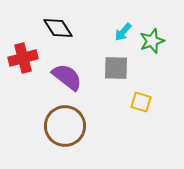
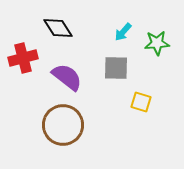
green star: moved 5 px right, 2 px down; rotated 15 degrees clockwise
brown circle: moved 2 px left, 1 px up
